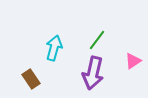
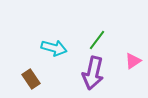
cyan arrow: rotated 90 degrees clockwise
